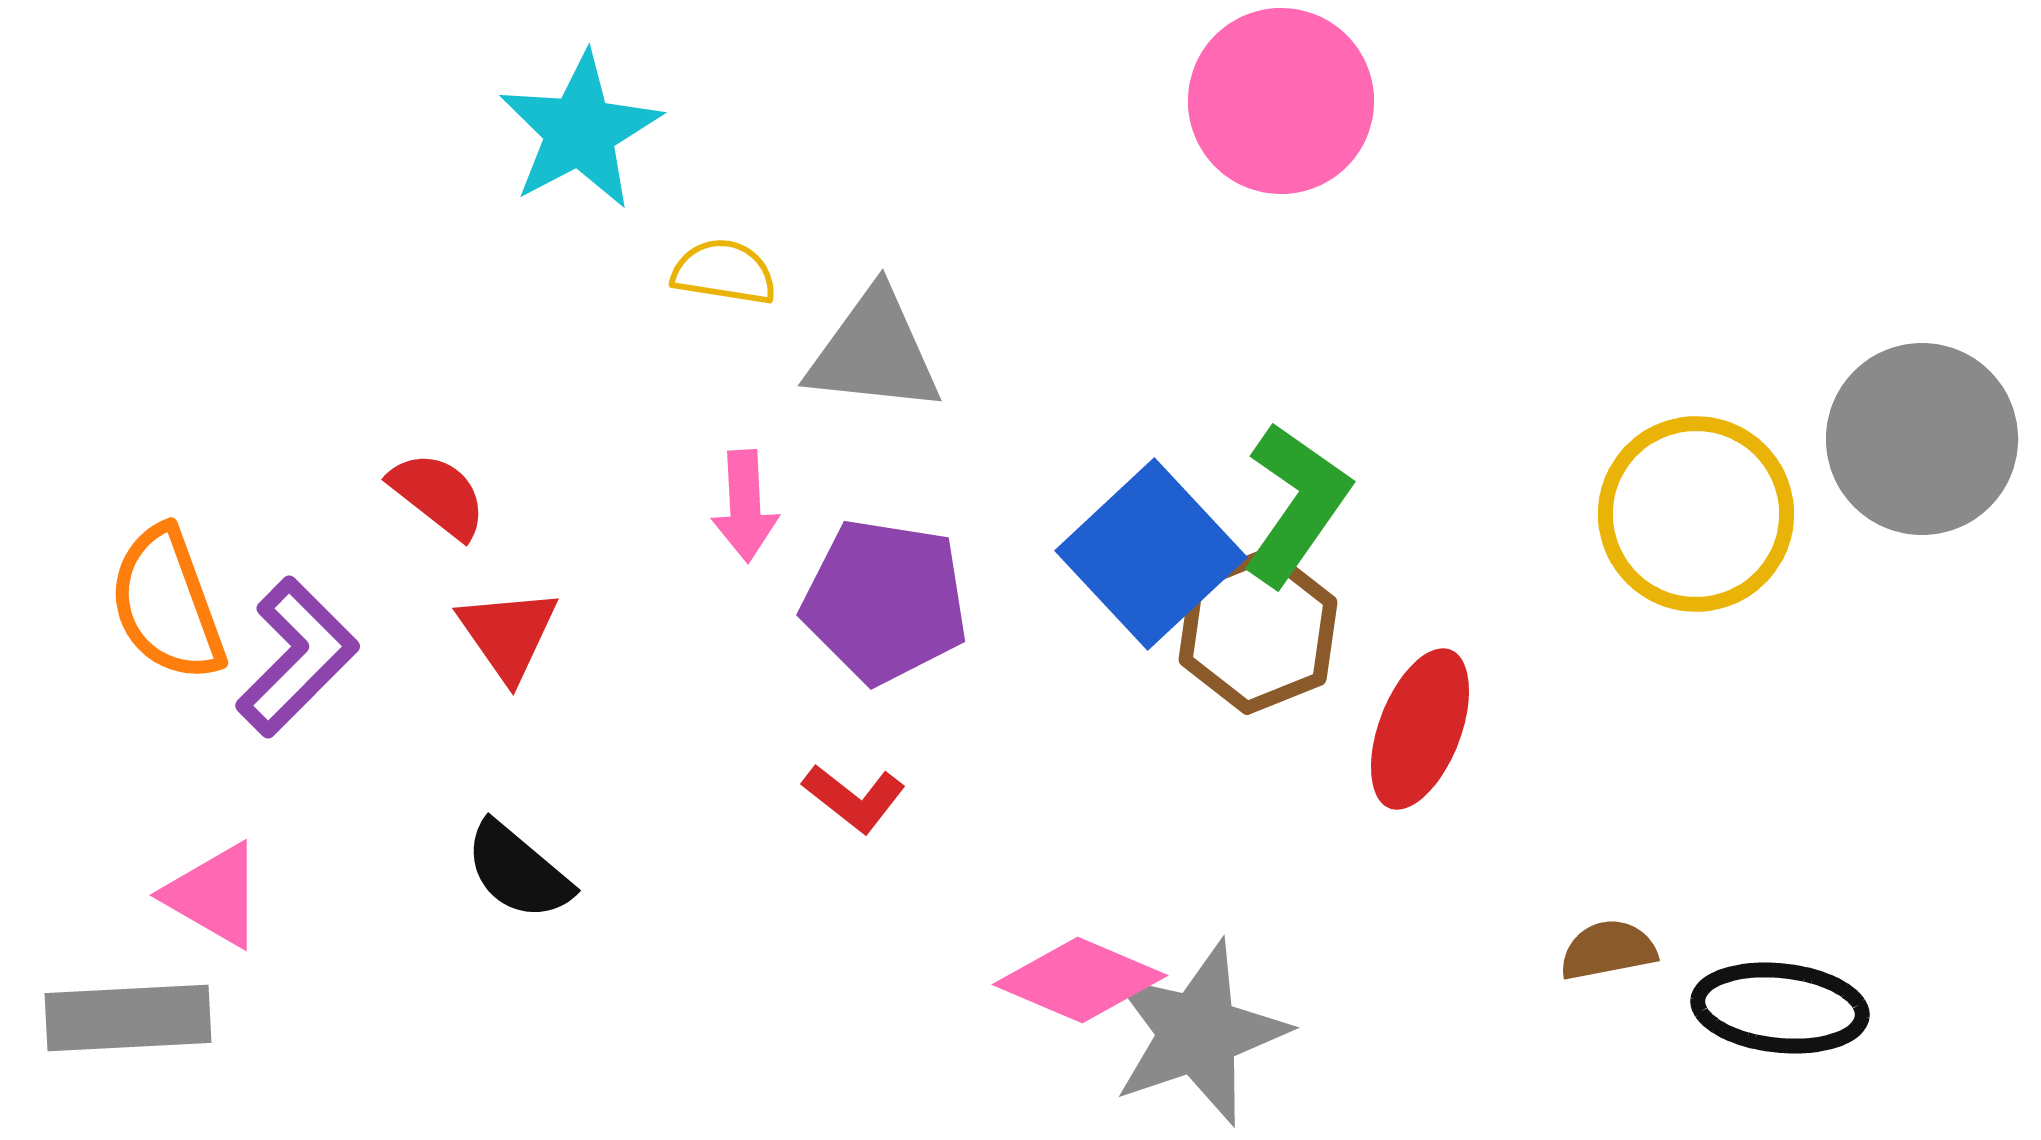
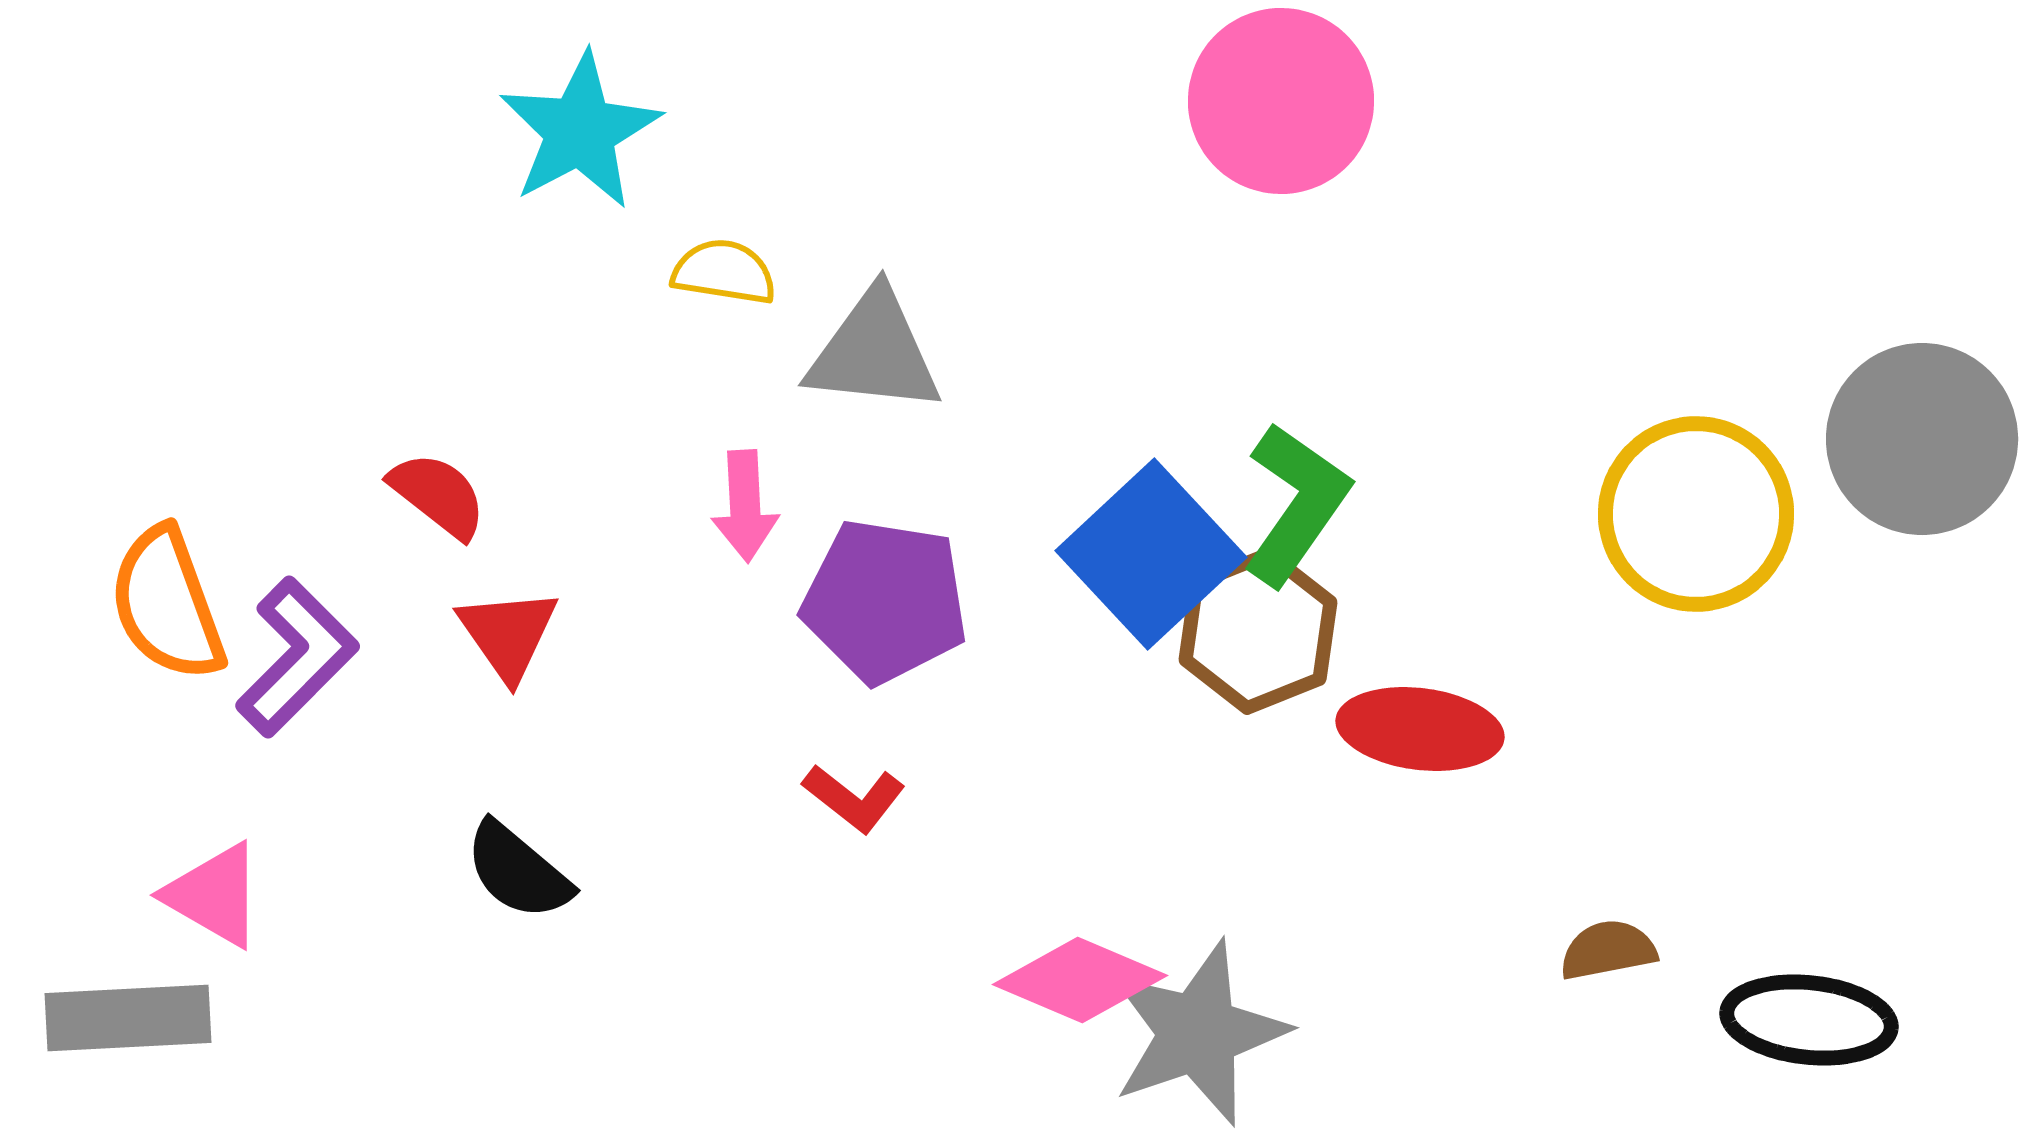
red ellipse: rotated 76 degrees clockwise
black ellipse: moved 29 px right, 12 px down
